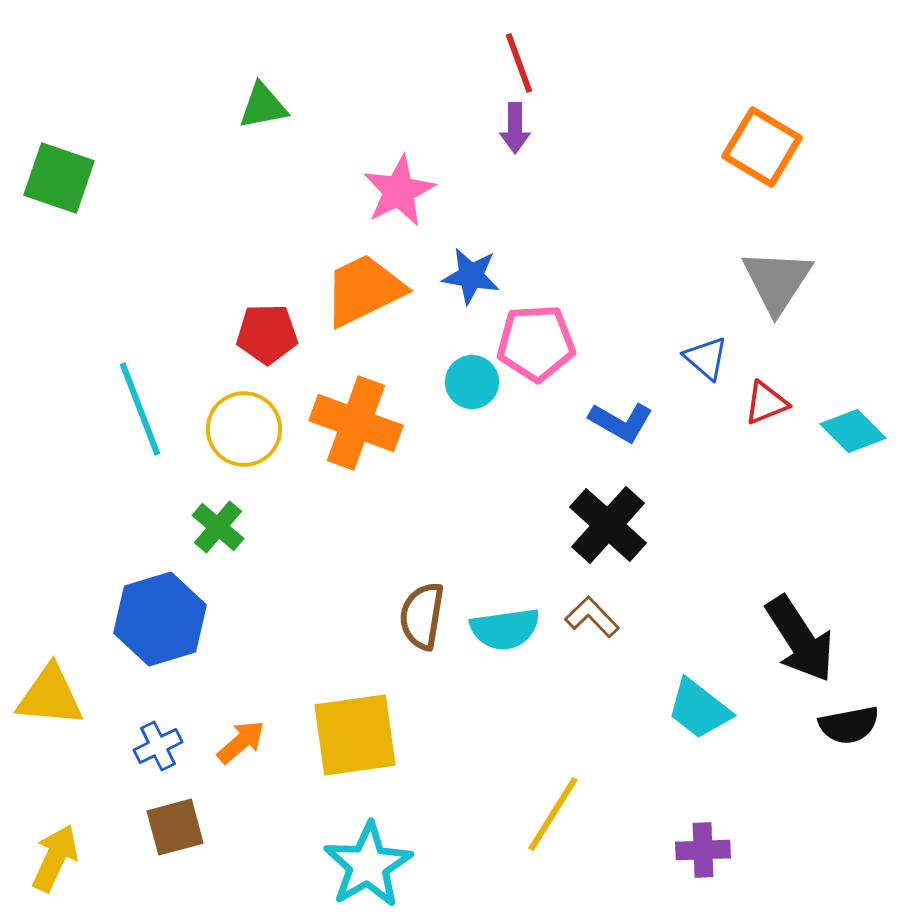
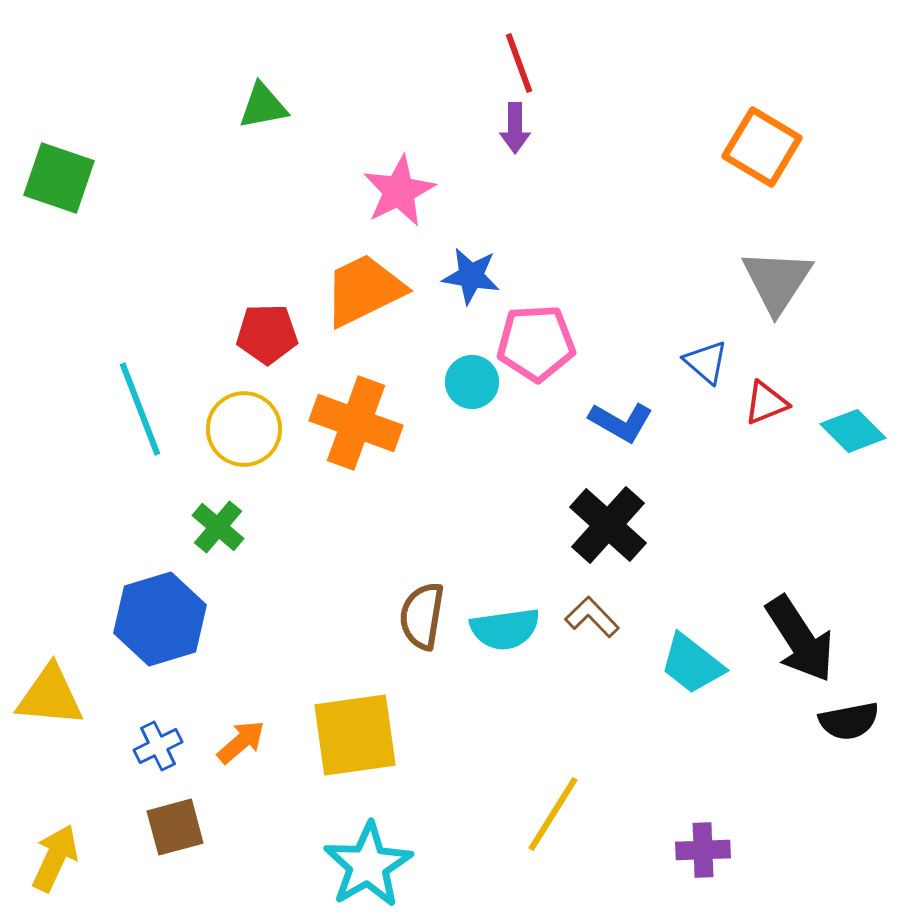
blue triangle: moved 4 px down
cyan trapezoid: moved 7 px left, 45 px up
black semicircle: moved 4 px up
